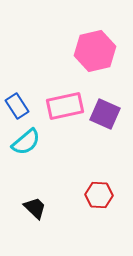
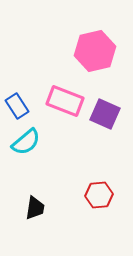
pink rectangle: moved 5 px up; rotated 33 degrees clockwise
red hexagon: rotated 8 degrees counterclockwise
black trapezoid: rotated 55 degrees clockwise
